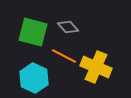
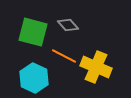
gray diamond: moved 2 px up
